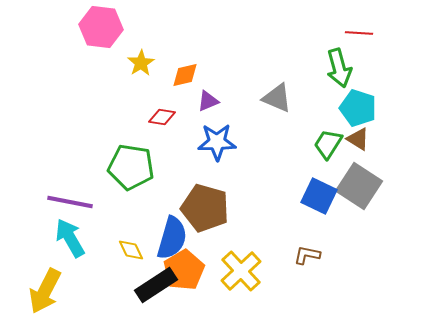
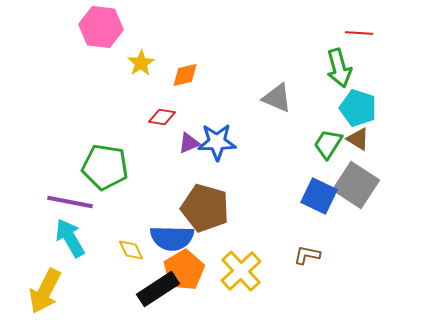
purple triangle: moved 19 px left, 42 px down
green pentagon: moved 26 px left
gray square: moved 3 px left, 1 px up
blue semicircle: rotated 75 degrees clockwise
black rectangle: moved 2 px right, 4 px down
